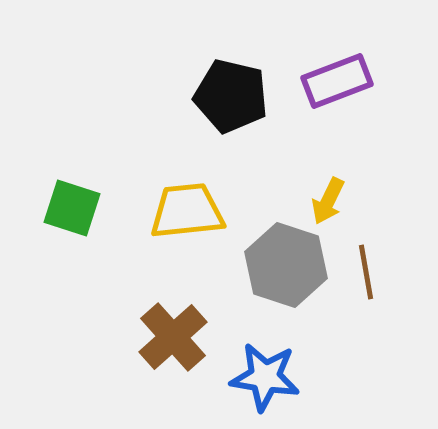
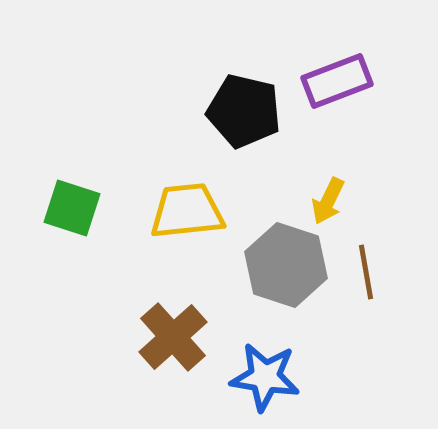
black pentagon: moved 13 px right, 15 px down
